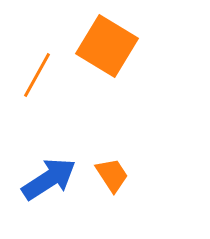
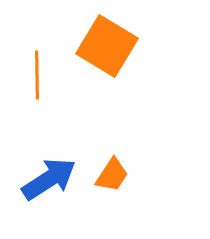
orange line: rotated 30 degrees counterclockwise
orange trapezoid: rotated 66 degrees clockwise
